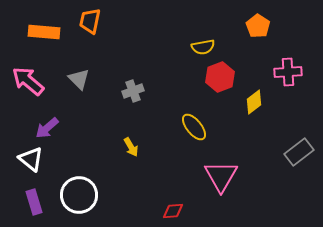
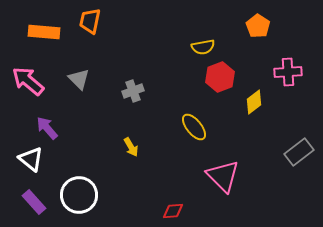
purple arrow: rotated 90 degrees clockwise
pink triangle: moved 2 px right; rotated 15 degrees counterclockwise
purple rectangle: rotated 25 degrees counterclockwise
